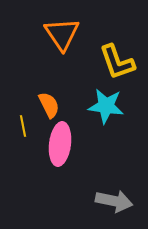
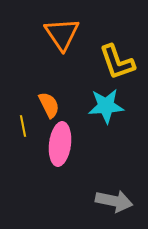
cyan star: rotated 12 degrees counterclockwise
